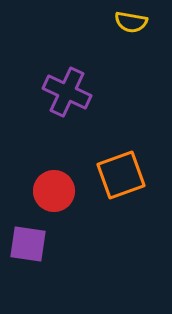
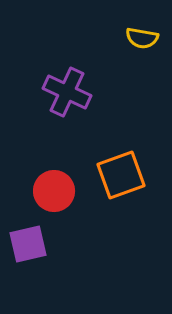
yellow semicircle: moved 11 px right, 16 px down
purple square: rotated 21 degrees counterclockwise
